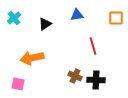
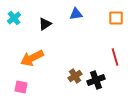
blue triangle: moved 1 px left, 1 px up
red line: moved 22 px right, 11 px down
orange arrow: rotated 15 degrees counterclockwise
brown cross: rotated 32 degrees clockwise
black cross: rotated 24 degrees counterclockwise
pink square: moved 3 px right, 3 px down
